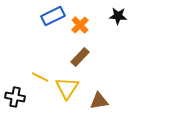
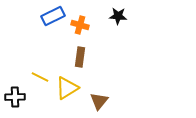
orange cross: rotated 30 degrees counterclockwise
brown rectangle: rotated 36 degrees counterclockwise
yellow triangle: rotated 25 degrees clockwise
black cross: rotated 12 degrees counterclockwise
brown triangle: rotated 42 degrees counterclockwise
